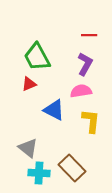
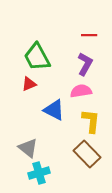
brown rectangle: moved 15 px right, 14 px up
cyan cross: rotated 20 degrees counterclockwise
